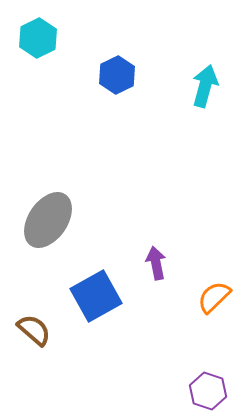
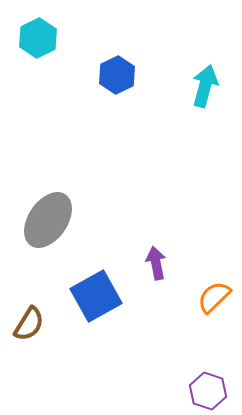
brown semicircle: moved 5 px left, 6 px up; rotated 81 degrees clockwise
